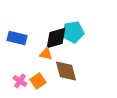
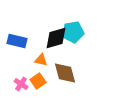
blue rectangle: moved 3 px down
orange triangle: moved 5 px left, 6 px down
brown diamond: moved 1 px left, 2 px down
pink cross: moved 1 px right, 3 px down
